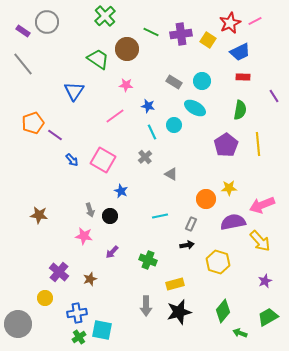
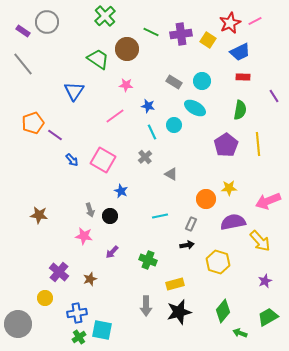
pink arrow at (262, 205): moved 6 px right, 4 px up
